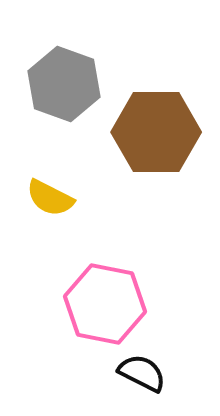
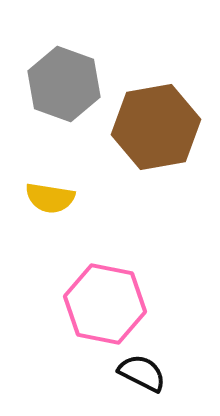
brown hexagon: moved 5 px up; rotated 10 degrees counterclockwise
yellow semicircle: rotated 18 degrees counterclockwise
